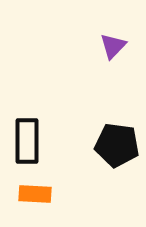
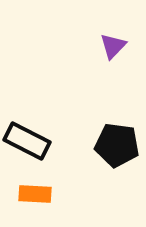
black rectangle: rotated 63 degrees counterclockwise
